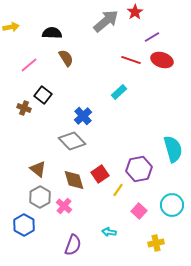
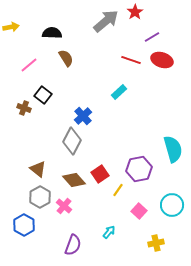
gray diamond: rotated 72 degrees clockwise
brown diamond: rotated 25 degrees counterclockwise
cyan arrow: rotated 120 degrees clockwise
